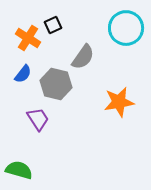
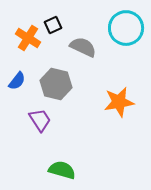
gray semicircle: moved 10 px up; rotated 100 degrees counterclockwise
blue semicircle: moved 6 px left, 7 px down
purple trapezoid: moved 2 px right, 1 px down
green semicircle: moved 43 px right
